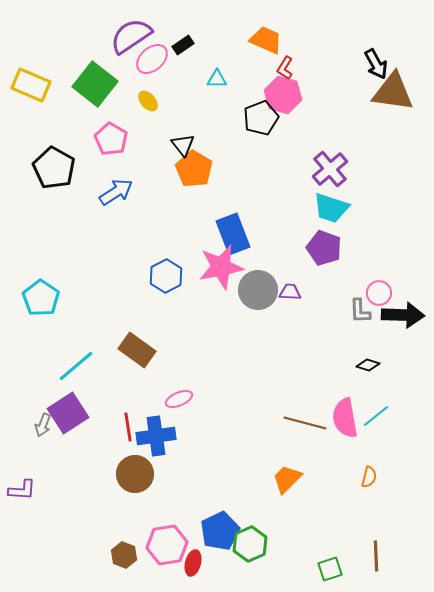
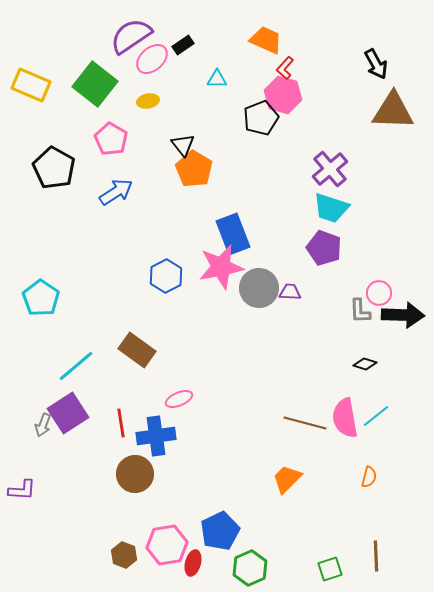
red L-shape at (285, 68): rotated 10 degrees clockwise
brown triangle at (393, 92): moved 19 px down; rotated 6 degrees counterclockwise
yellow ellipse at (148, 101): rotated 60 degrees counterclockwise
gray circle at (258, 290): moved 1 px right, 2 px up
black diamond at (368, 365): moved 3 px left, 1 px up
red line at (128, 427): moved 7 px left, 4 px up
green hexagon at (250, 544): moved 24 px down
